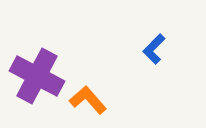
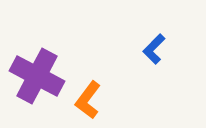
orange L-shape: rotated 102 degrees counterclockwise
